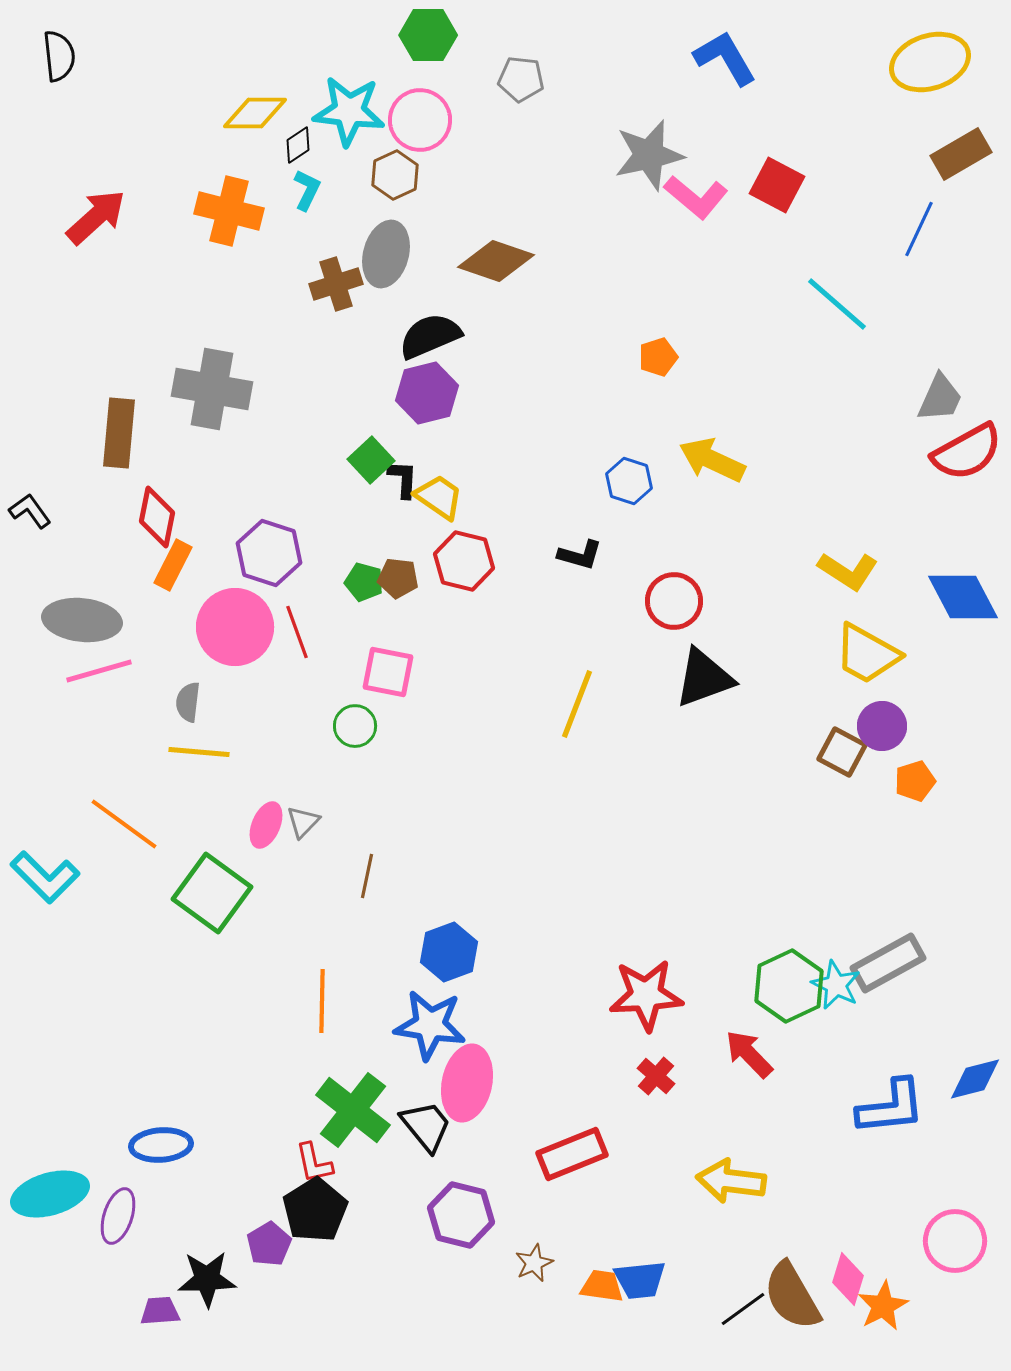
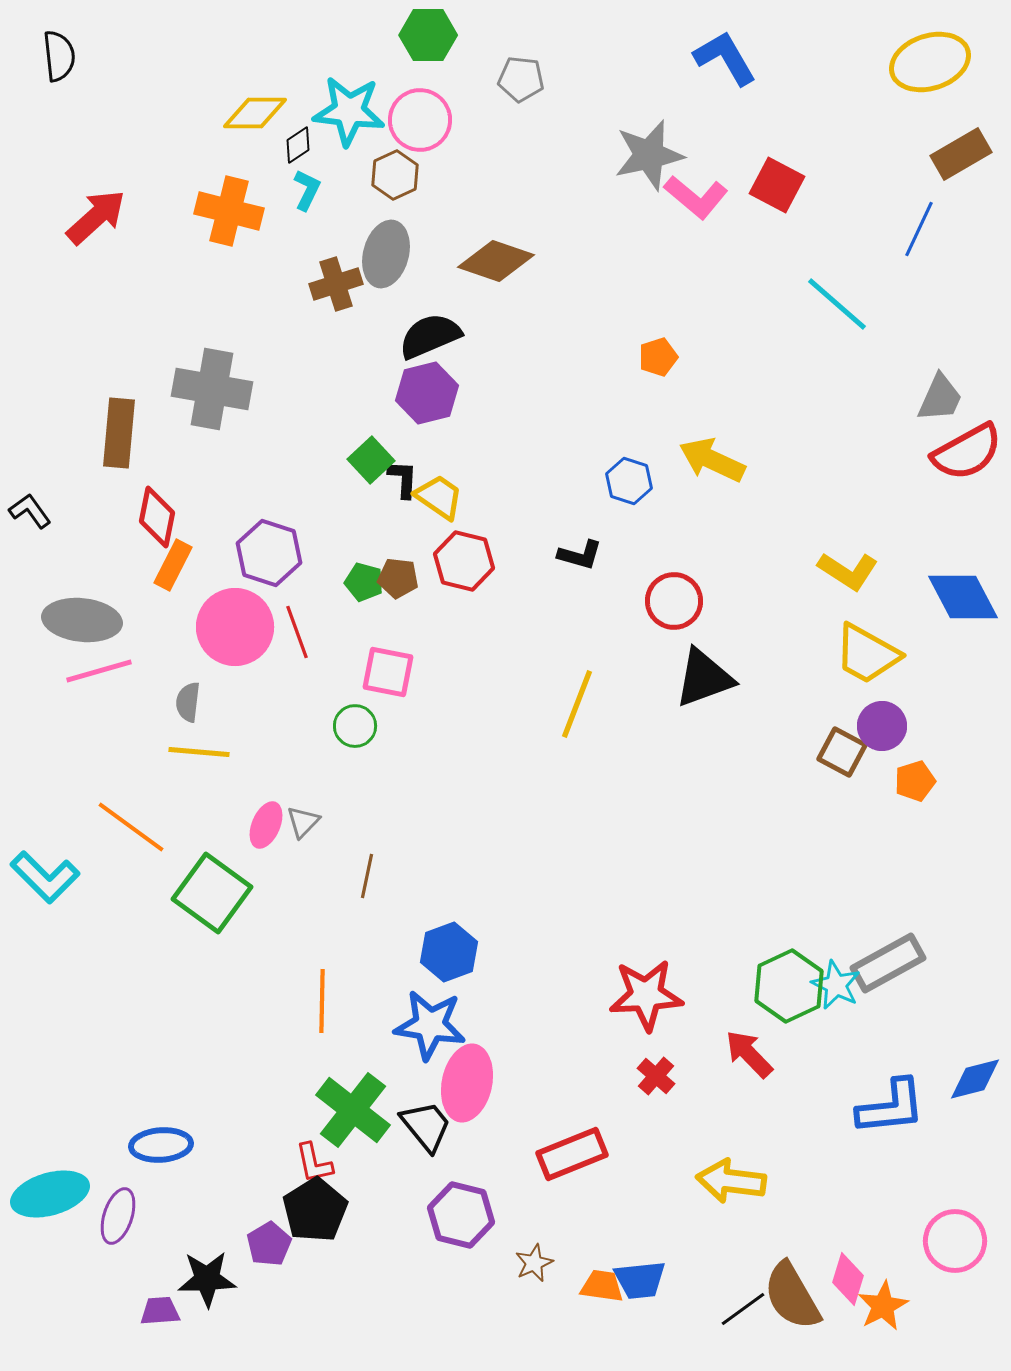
orange line at (124, 824): moved 7 px right, 3 px down
